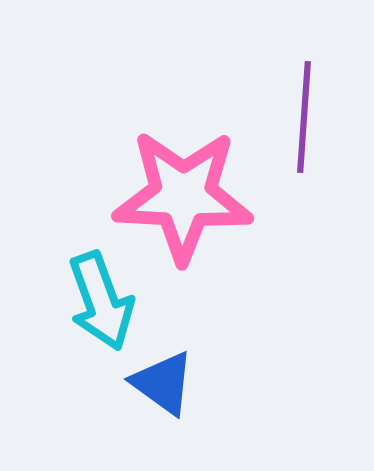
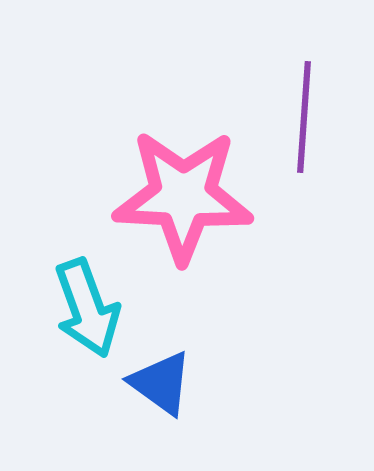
cyan arrow: moved 14 px left, 7 px down
blue triangle: moved 2 px left
